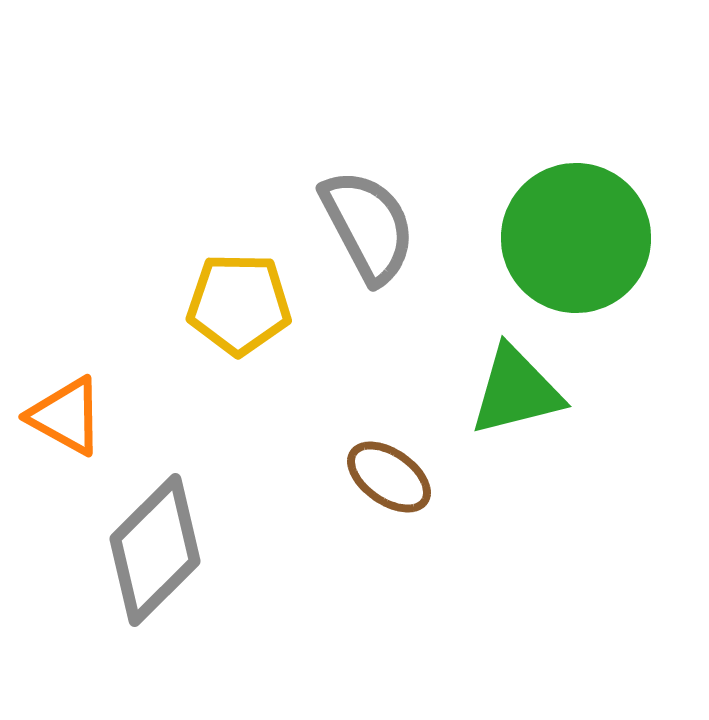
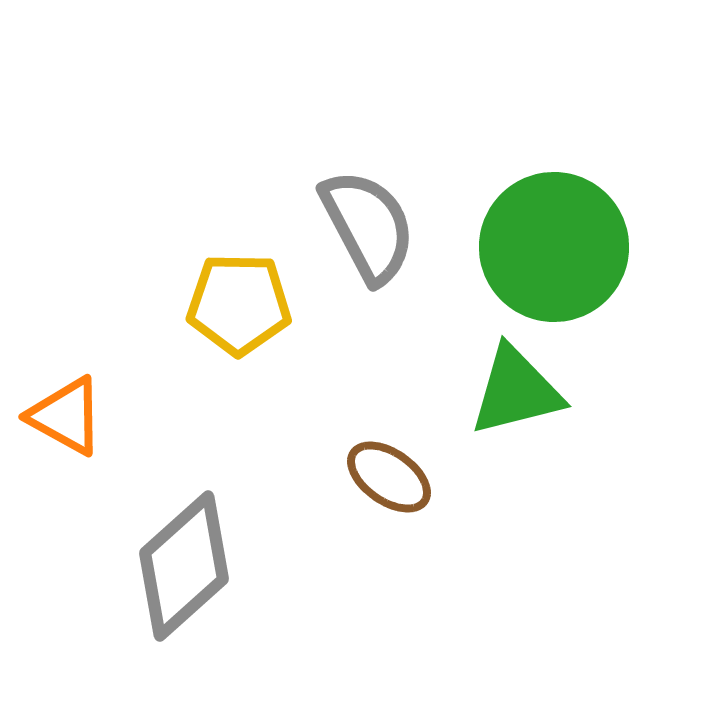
green circle: moved 22 px left, 9 px down
gray diamond: moved 29 px right, 16 px down; rotated 3 degrees clockwise
